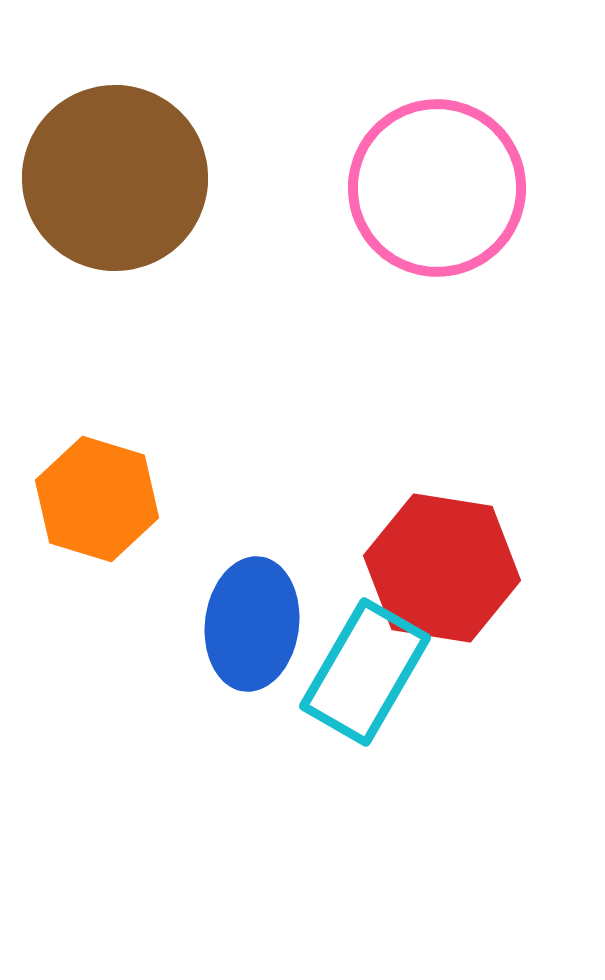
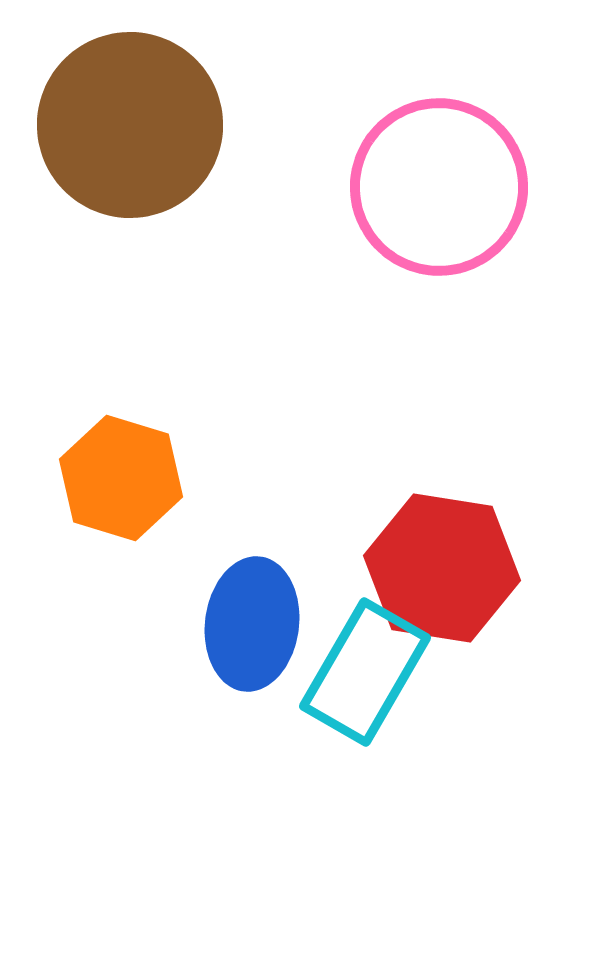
brown circle: moved 15 px right, 53 px up
pink circle: moved 2 px right, 1 px up
orange hexagon: moved 24 px right, 21 px up
